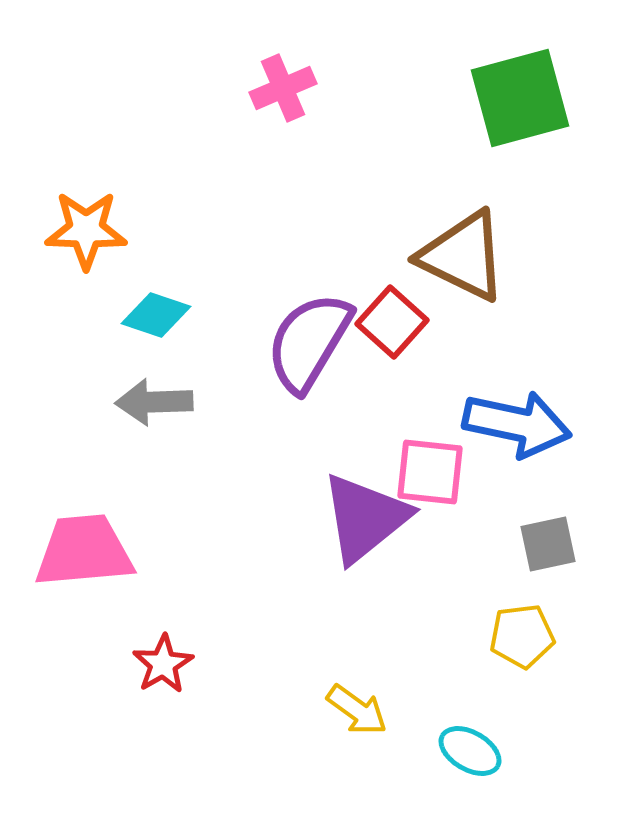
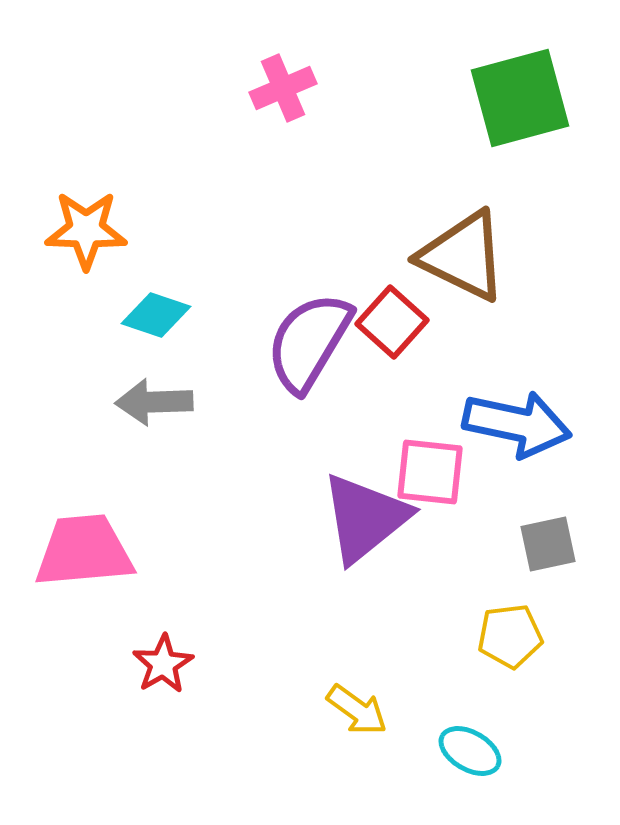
yellow pentagon: moved 12 px left
